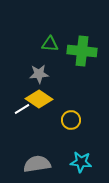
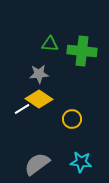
yellow circle: moved 1 px right, 1 px up
gray semicircle: rotated 28 degrees counterclockwise
